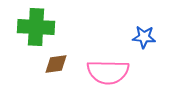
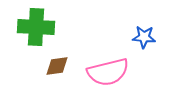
brown diamond: moved 1 px right, 2 px down
pink semicircle: rotated 15 degrees counterclockwise
